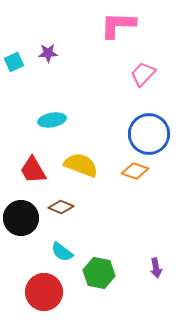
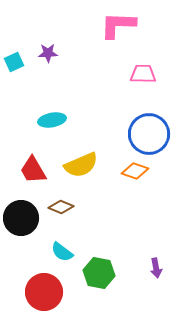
pink trapezoid: rotated 48 degrees clockwise
yellow semicircle: rotated 136 degrees clockwise
